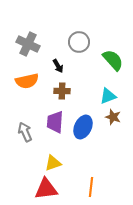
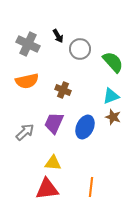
gray circle: moved 1 px right, 7 px down
green semicircle: moved 2 px down
black arrow: moved 30 px up
brown cross: moved 1 px right, 1 px up; rotated 21 degrees clockwise
cyan triangle: moved 3 px right
purple trapezoid: moved 1 px left, 1 px down; rotated 20 degrees clockwise
blue ellipse: moved 2 px right
gray arrow: rotated 72 degrees clockwise
yellow triangle: rotated 24 degrees clockwise
red triangle: moved 1 px right
